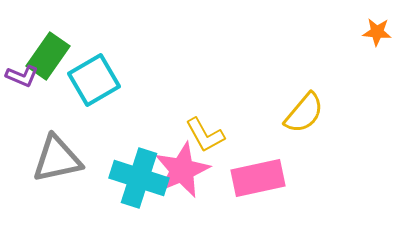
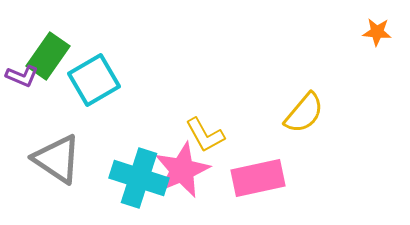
gray triangle: rotated 46 degrees clockwise
